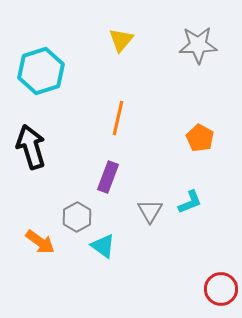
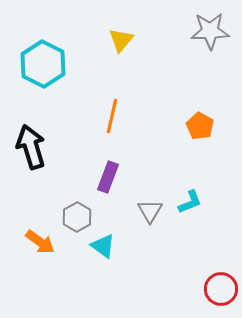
gray star: moved 12 px right, 14 px up
cyan hexagon: moved 2 px right, 7 px up; rotated 15 degrees counterclockwise
orange line: moved 6 px left, 2 px up
orange pentagon: moved 12 px up
